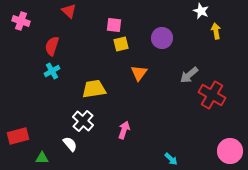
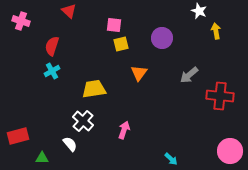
white star: moved 2 px left
red cross: moved 8 px right, 1 px down; rotated 24 degrees counterclockwise
